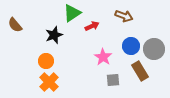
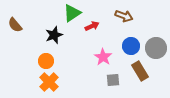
gray circle: moved 2 px right, 1 px up
